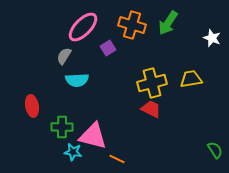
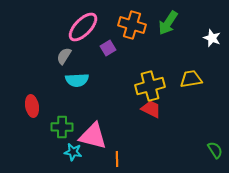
yellow cross: moved 2 px left, 3 px down
orange line: rotated 63 degrees clockwise
